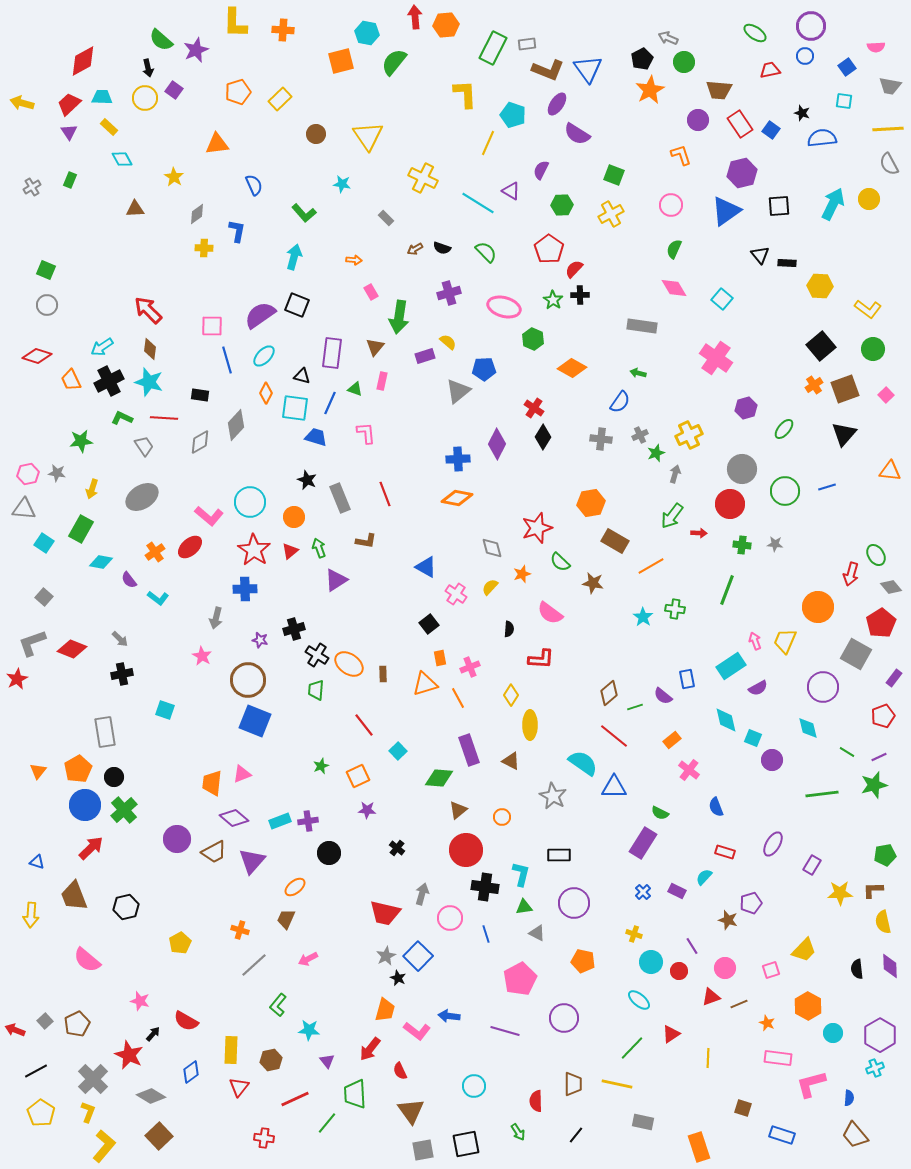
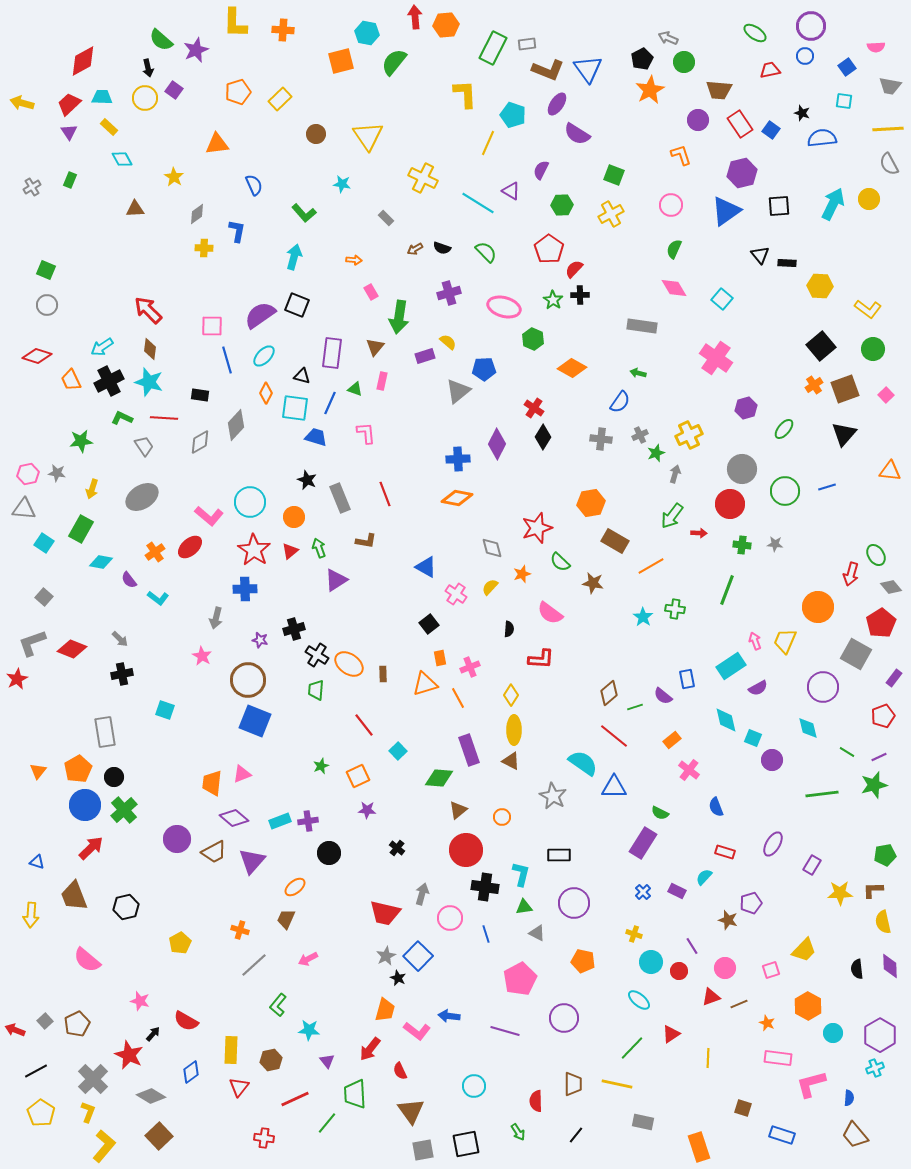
yellow ellipse at (530, 725): moved 16 px left, 5 px down
